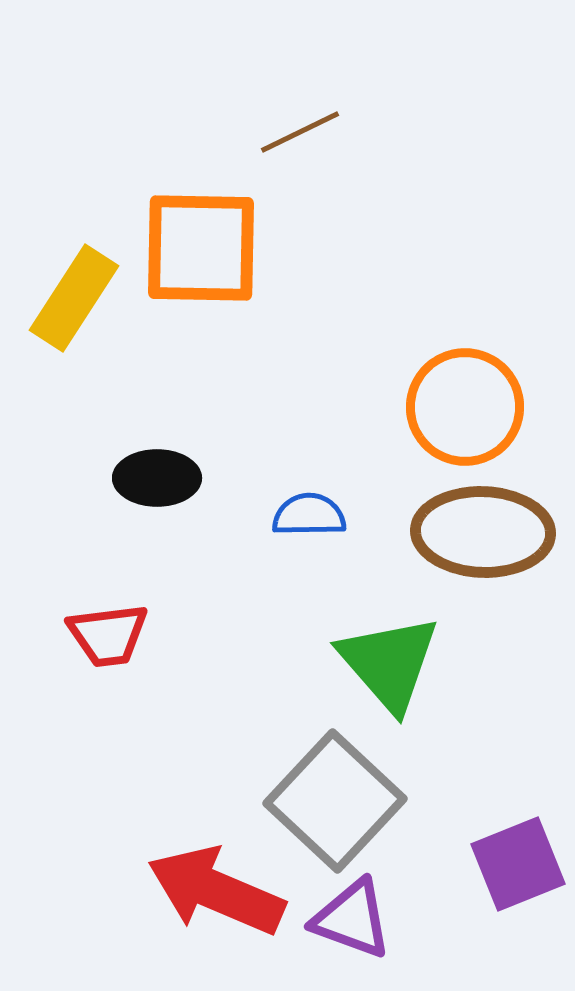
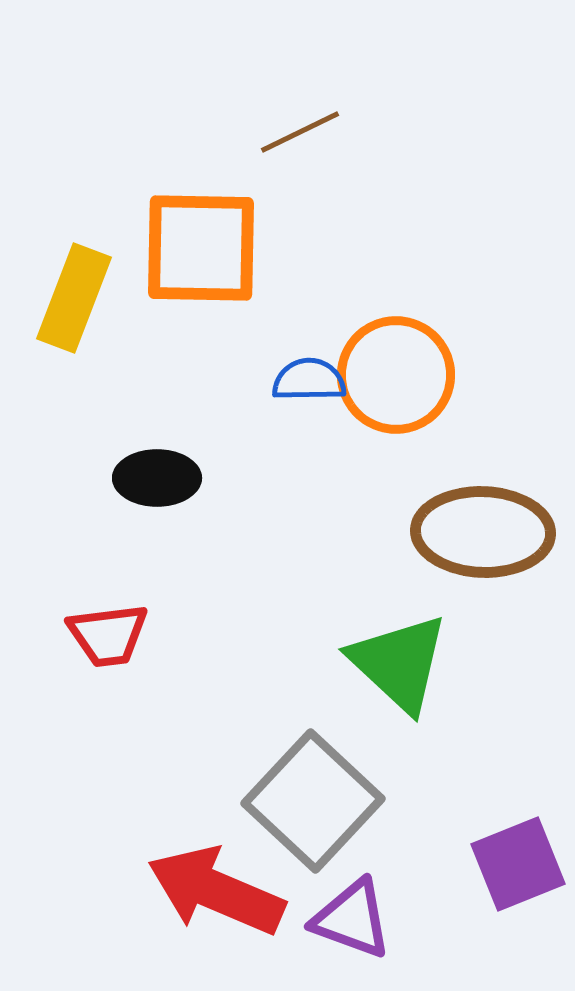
yellow rectangle: rotated 12 degrees counterclockwise
orange circle: moved 69 px left, 32 px up
blue semicircle: moved 135 px up
green triangle: moved 10 px right; rotated 6 degrees counterclockwise
gray square: moved 22 px left
